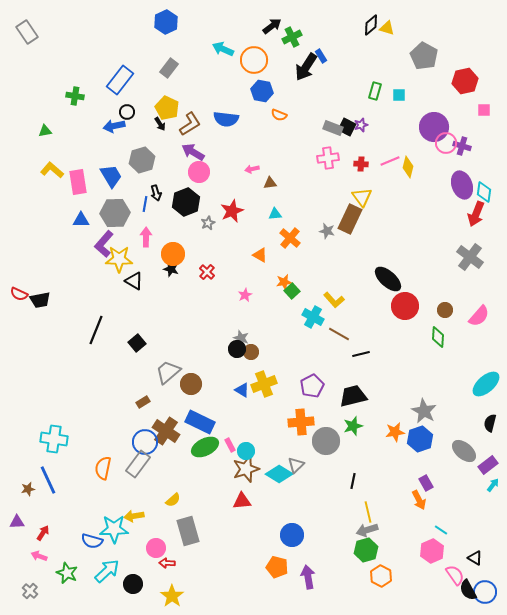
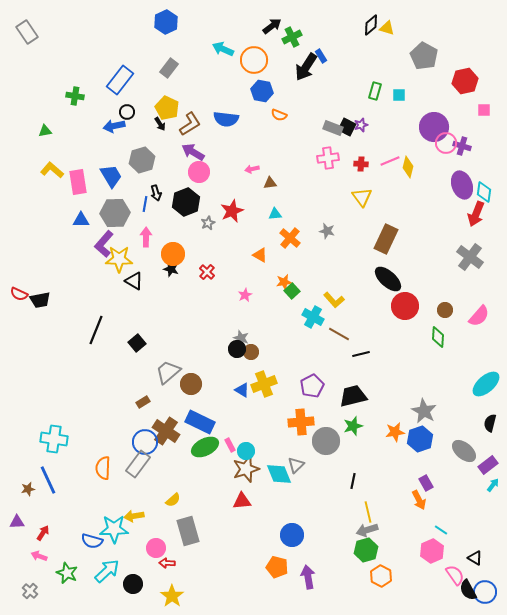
brown rectangle at (350, 219): moved 36 px right, 20 px down
orange semicircle at (103, 468): rotated 10 degrees counterclockwise
cyan diamond at (279, 474): rotated 36 degrees clockwise
